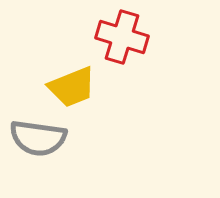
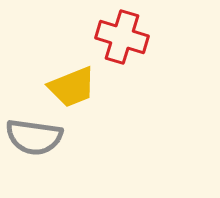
gray semicircle: moved 4 px left, 1 px up
